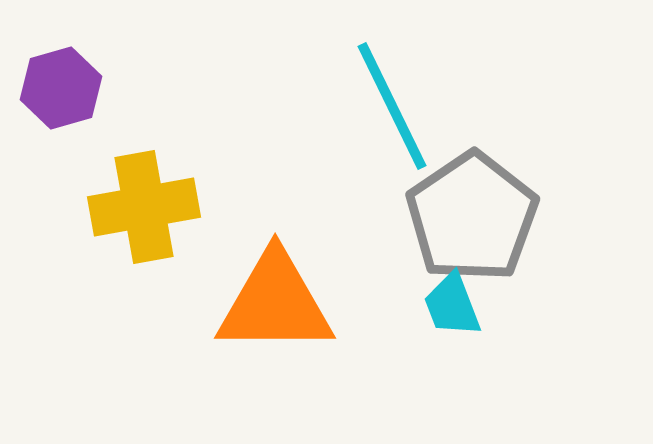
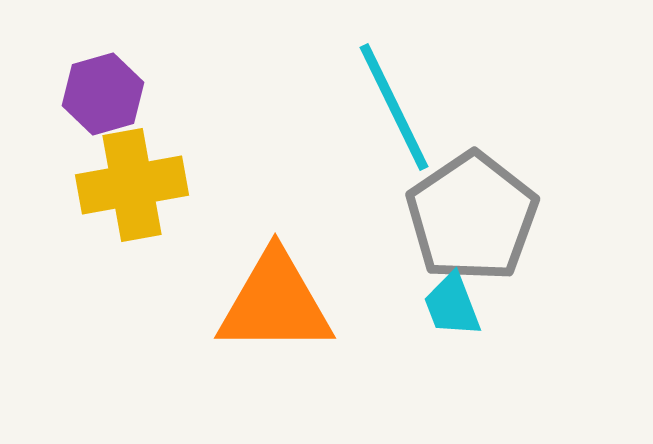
purple hexagon: moved 42 px right, 6 px down
cyan line: moved 2 px right, 1 px down
yellow cross: moved 12 px left, 22 px up
